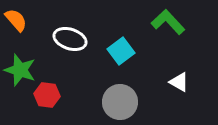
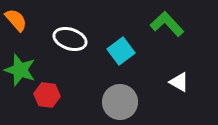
green L-shape: moved 1 px left, 2 px down
